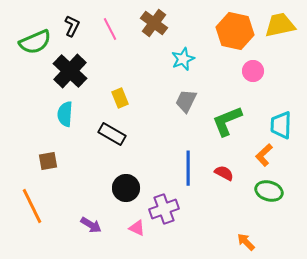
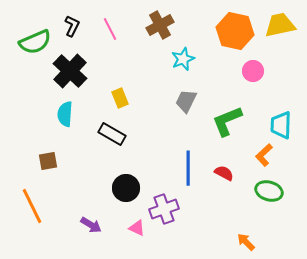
brown cross: moved 6 px right, 2 px down; rotated 24 degrees clockwise
